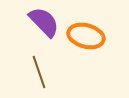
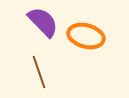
purple semicircle: moved 1 px left
